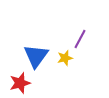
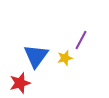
purple line: moved 1 px right, 1 px down
